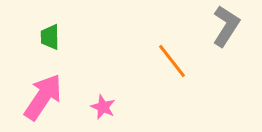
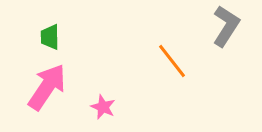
pink arrow: moved 4 px right, 10 px up
